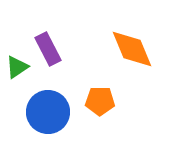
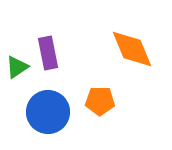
purple rectangle: moved 4 px down; rotated 16 degrees clockwise
